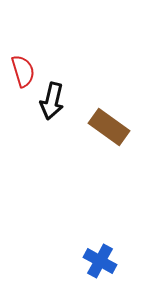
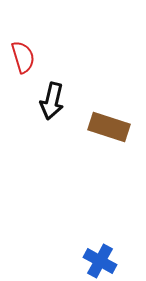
red semicircle: moved 14 px up
brown rectangle: rotated 18 degrees counterclockwise
